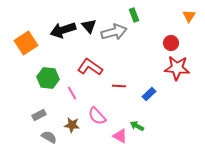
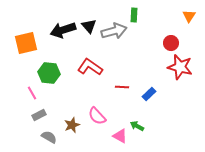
green rectangle: rotated 24 degrees clockwise
gray arrow: moved 1 px up
orange square: rotated 20 degrees clockwise
red star: moved 3 px right, 1 px up; rotated 10 degrees clockwise
green hexagon: moved 1 px right, 5 px up
red line: moved 3 px right, 1 px down
pink line: moved 40 px left
brown star: rotated 28 degrees counterclockwise
